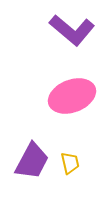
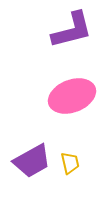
purple L-shape: rotated 54 degrees counterclockwise
purple trapezoid: rotated 33 degrees clockwise
